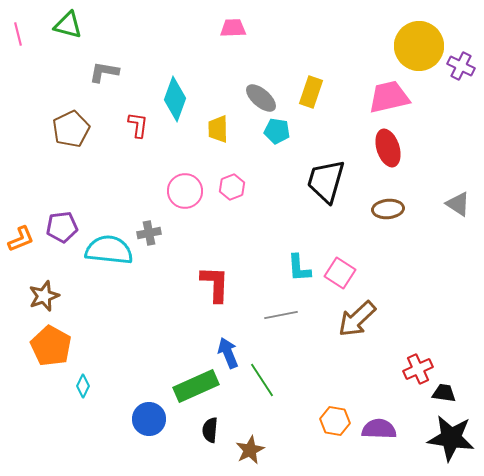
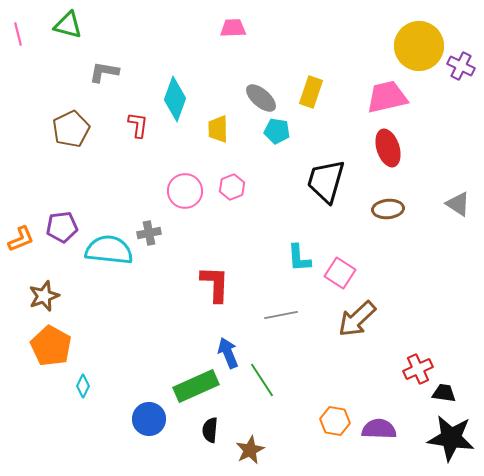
pink trapezoid at (389, 97): moved 2 px left
cyan L-shape at (299, 268): moved 10 px up
